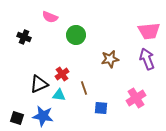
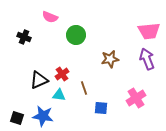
black triangle: moved 4 px up
